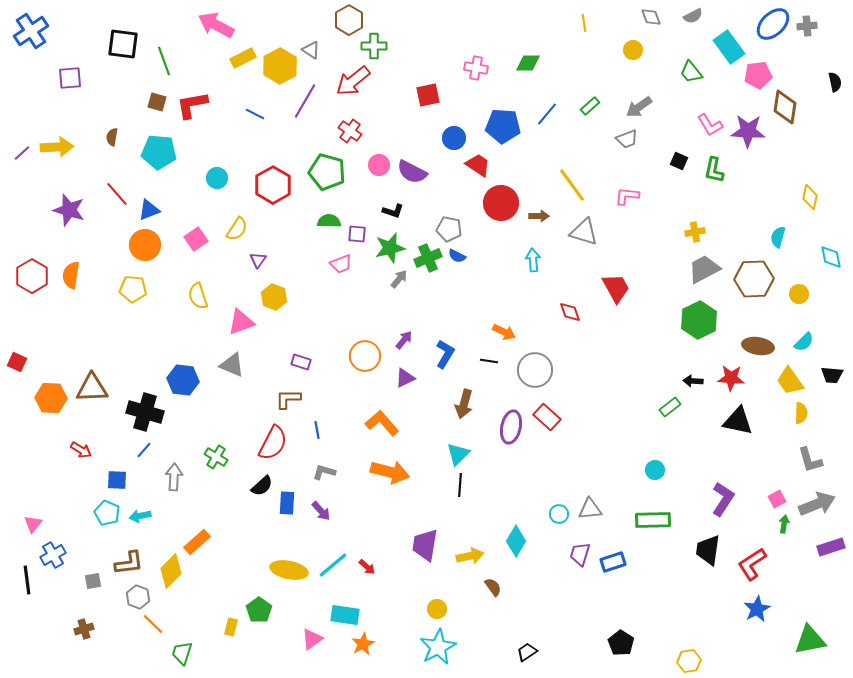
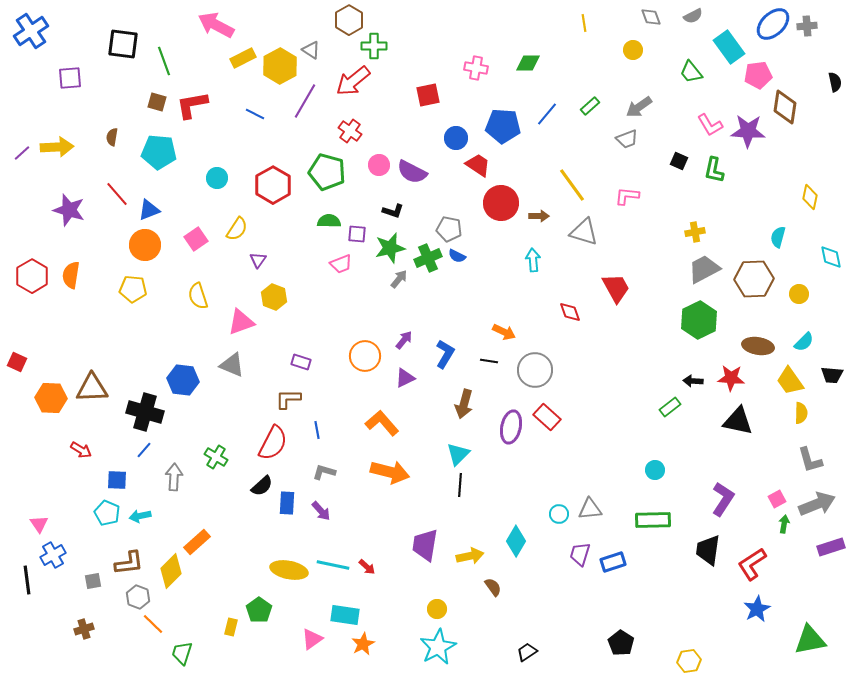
blue circle at (454, 138): moved 2 px right
pink triangle at (33, 524): moved 6 px right; rotated 12 degrees counterclockwise
cyan line at (333, 565): rotated 52 degrees clockwise
